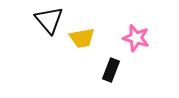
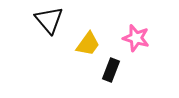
yellow trapezoid: moved 6 px right, 6 px down; rotated 44 degrees counterclockwise
